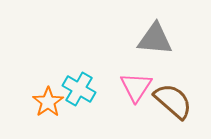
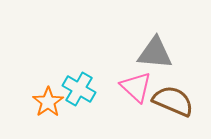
gray triangle: moved 14 px down
pink triangle: rotated 20 degrees counterclockwise
brown semicircle: rotated 18 degrees counterclockwise
